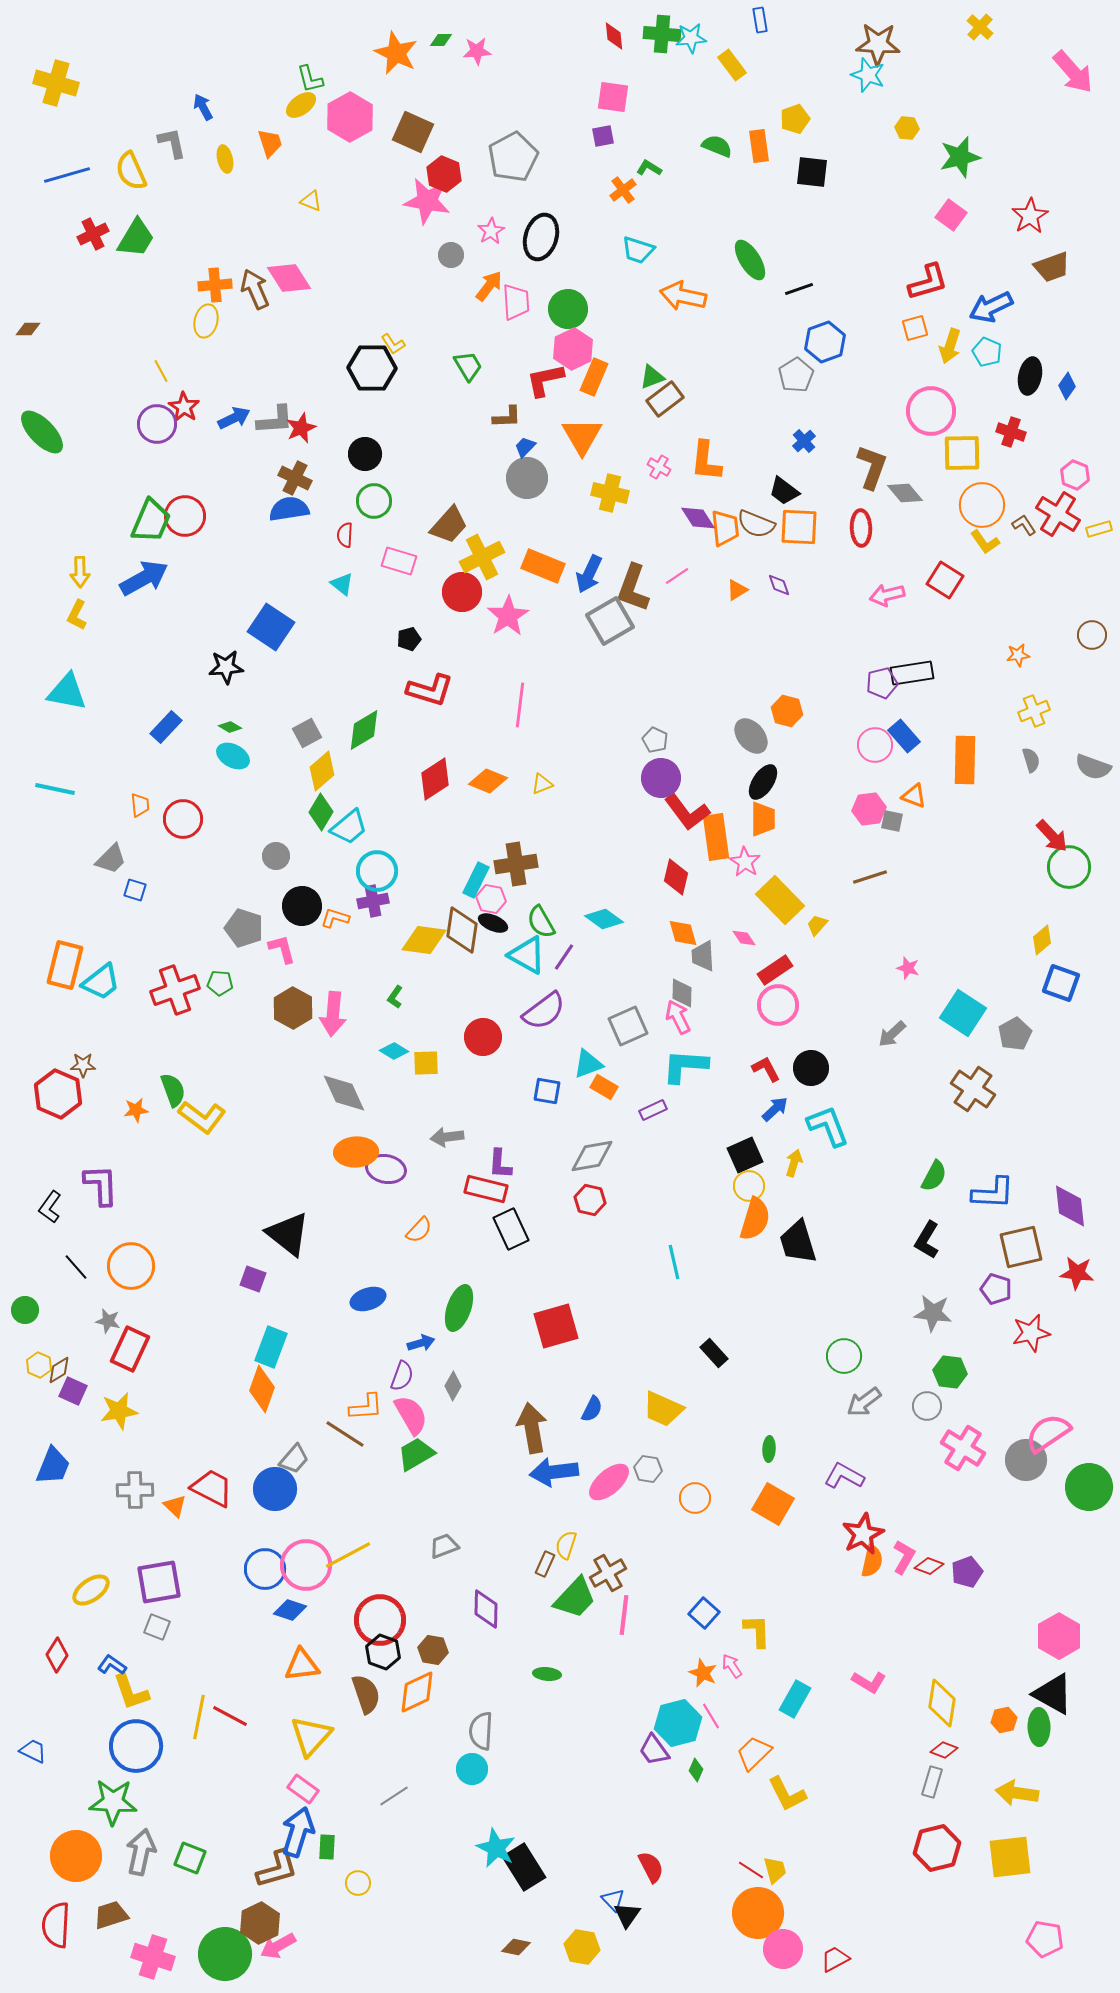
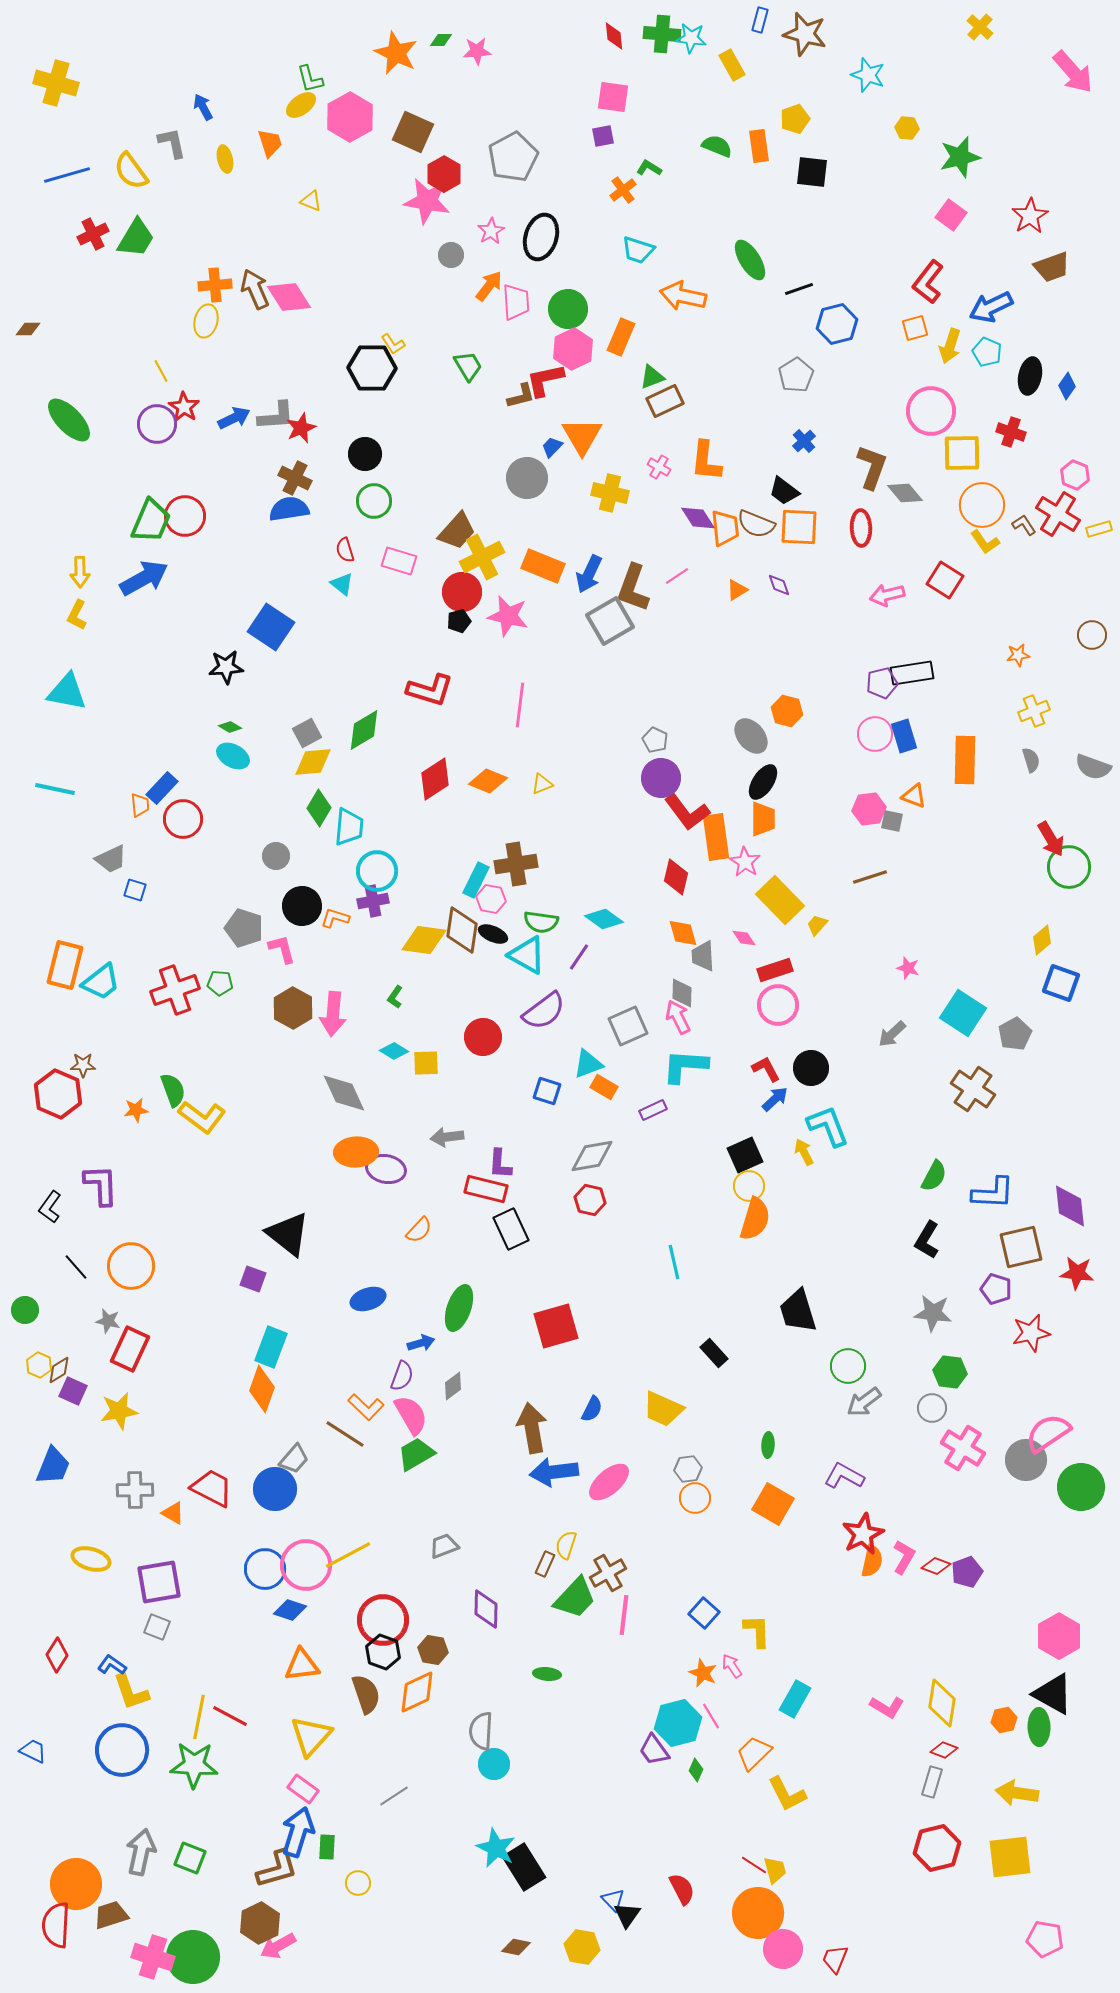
blue rectangle at (760, 20): rotated 25 degrees clockwise
cyan star at (691, 38): rotated 12 degrees clockwise
brown star at (878, 44): moved 73 px left, 10 px up; rotated 12 degrees clockwise
yellow rectangle at (732, 65): rotated 8 degrees clockwise
yellow semicircle at (131, 171): rotated 12 degrees counterclockwise
red hexagon at (444, 174): rotated 8 degrees clockwise
pink diamond at (289, 278): moved 19 px down
red L-shape at (928, 282): rotated 144 degrees clockwise
blue hexagon at (825, 342): moved 12 px right, 18 px up; rotated 6 degrees clockwise
orange rectangle at (594, 377): moved 27 px right, 40 px up
brown rectangle at (665, 399): moved 2 px down; rotated 12 degrees clockwise
brown L-shape at (507, 417): moved 14 px right, 21 px up; rotated 12 degrees counterclockwise
gray L-shape at (275, 420): moved 1 px right, 4 px up
green ellipse at (42, 432): moved 27 px right, 12 px up
blue trapezoid at (525, 447): moved 27 px right
brown trapezoid at (449, 525): moved 8 px right, 6 px down
red semicircle at (345, 535): moved 15 px down; rotated 20 degrees counterclockwise
pink star at (508, 616): rotated 27 degrees counterclockwise
black pentagon at (409, 639): moved 50 px right, 18 px up
blue rectangle at (166, 727): moved 4 px left, 61 px down
blue rectangle at (904, 736): rotated 24 degrees clockwise
pink circle at (875, 745): moved 11 px up
yellow diamond at (322, 771): moved 9 px left, 9 px up; rotated 36 degrees clockwise
green diamond at (321, 812): moved 2 px left, 4 px up
cyan trapezoid at (349, 827): rotated 45 degrees counterclockwise
red arrow at (1052, 836): moved 1 px left, 3 px down; rotated 12 degrees clockwise
gray trapezoid at (111, 859): rotated 20 degrees clockwise
green semicircle at (541, 922): rotated 52 degrees counterclockwise
black ellipse at (493, 923): moved 11 px down
purple line at (564, 957): moved 15 px right
red rectangle at (775, 970): rotated 16 degrees clockwise
blue square at (547, 1091): rotated 8 degrees clockwise
blue arrow at (775, 1109): moved 10 px up
yellow arrow at (794, 1163): moved 10 px right, 11 px up; rotated 44 degrees counterclockwise
black trapezoid at (798, 1242): moved 69 px down
green circle at (844, 1356): moved 4 px right, 10 px down
gray diamond at (453, 1386): rotated 24 degrees clockwise
gray circle at (927, 1406): moved 5 px right, 2 px down
orange L-shape at (366, 1407): rotated 48 degrees clockwise
green ellipse at (769, 1449): moved 1 px left, 4 px up
gray hexagon at (648, 1469): moved 40 px right; rotated 16 degrees counterclockwise
green circle at (1089, 1487): moved 8 px left
orange triangle at (175, 1506): moved 2 px left, 7 px down; rotated 15 degrees counterclockwise
red diamond at (929, 1566): moved 7 px right
yellow ellipse at (91, 1590): moved 31 px up; rotated 51 degrees clockwise
red circle at (380, 1620): moved 3 px right
pink L-shape at (869, 1682): moved 18 px right, 25 px down
blue circle at (136, 1746): moved 14 px left, 4 px down
cyan circle at (472, 1769): moved 22 px right, 5 px up
green star at (113, 1802): moved 81 px right, 37 px up
orange circle at (76, 1856): moved 28 px down
red semicircle at (651, 1867): moved 31 px right, 22 px down
red line at (751, 1870): moved 3 px right, 5 px up
green circle at (225, 1954): moved 32 px left, 3 px down
red trapezoid at (835, 1959): rotated 40 degrees counterclockwise
